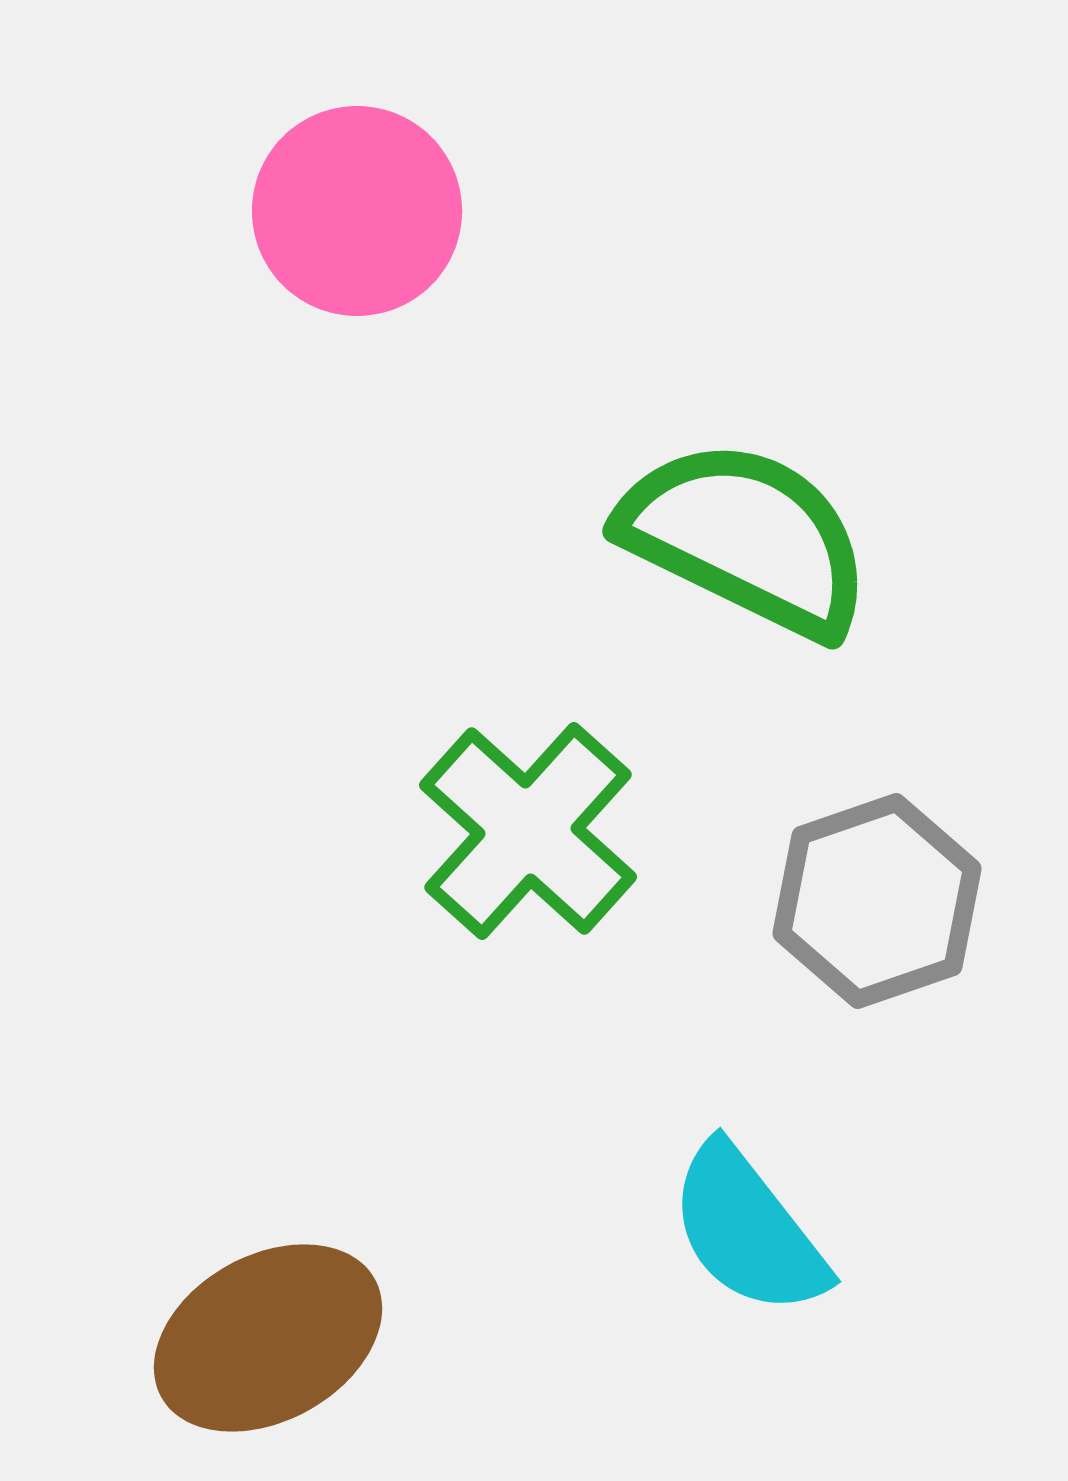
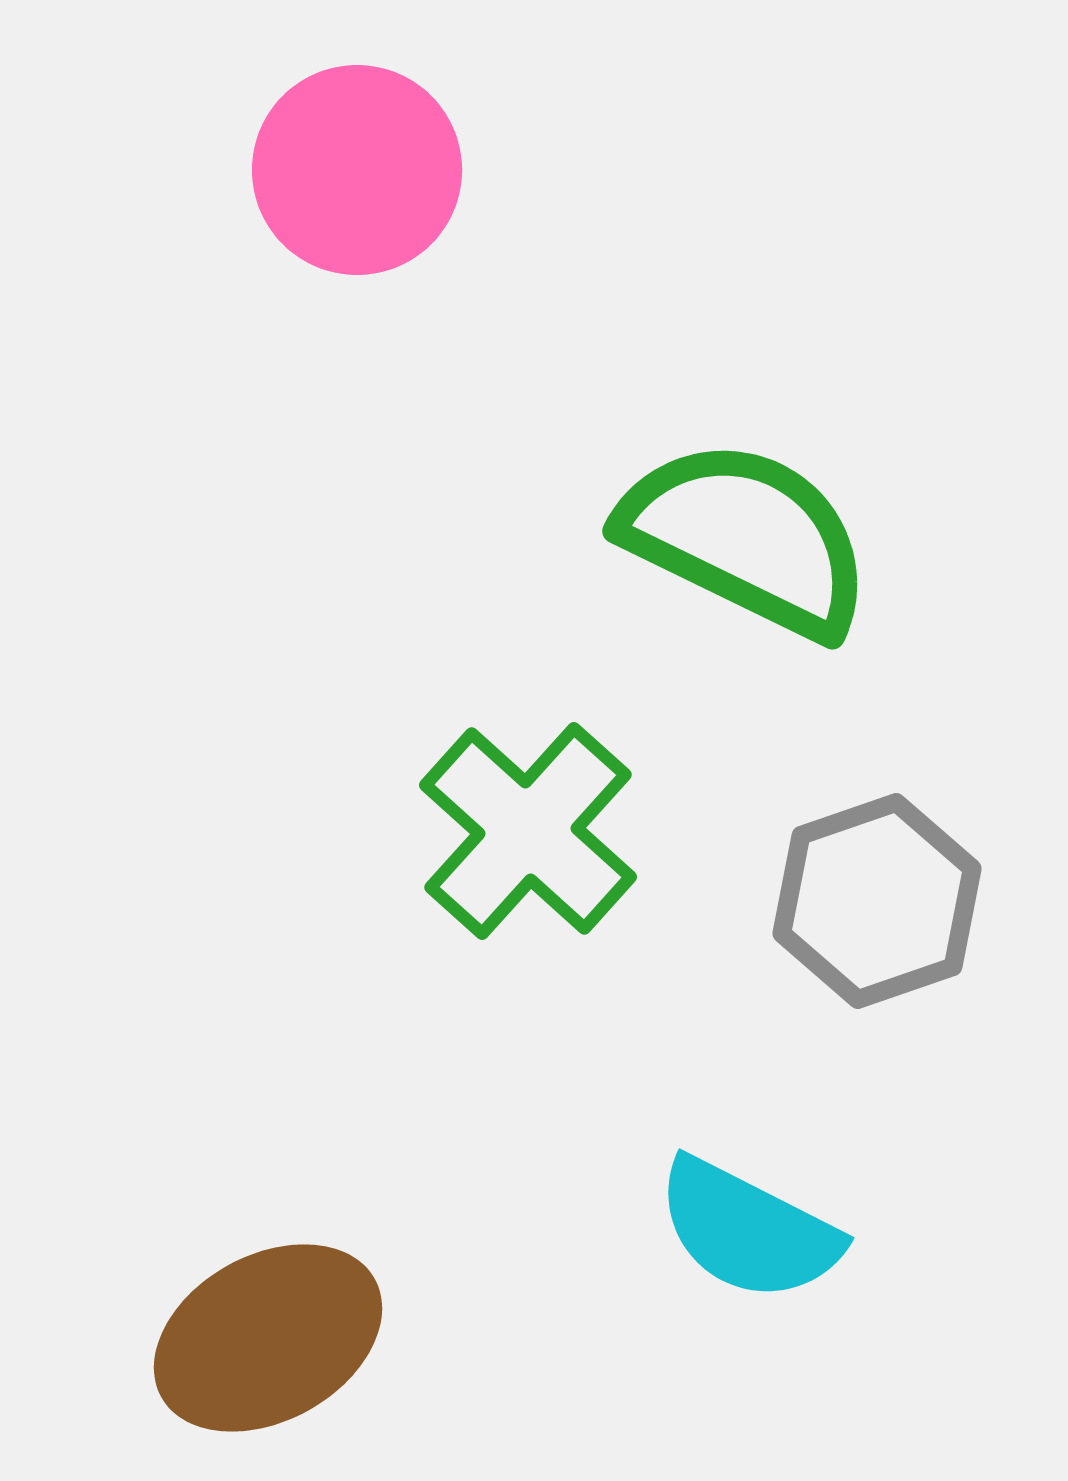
pink circle: moved 41 px up
cyan semicircle: rotated 25 degrees counterclockwise
